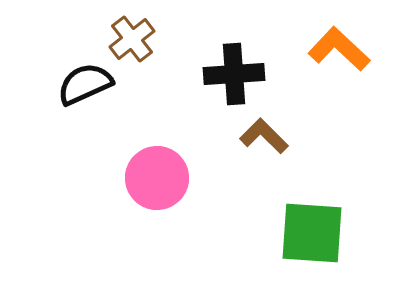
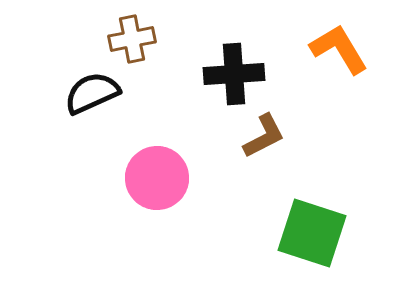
brown cross: rotated 27 degrees clockwise
orange L-shape: rotated 16 degrees clockwise
black semicircle: moved 7 px right, 9 px down
brown L-shape: rotated 108 degrees clockwise
green square: rotated 14 degrees clockwise
